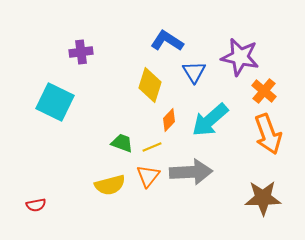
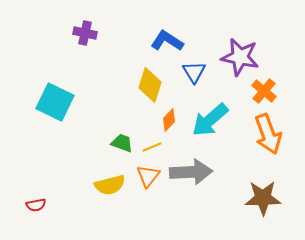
purple cross: moved 4 px right, 19 px up; rotated 20 degrees clockwise
